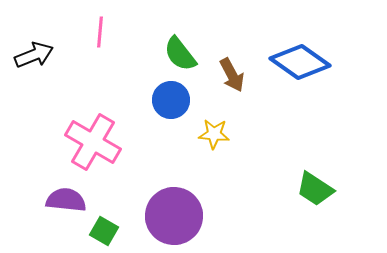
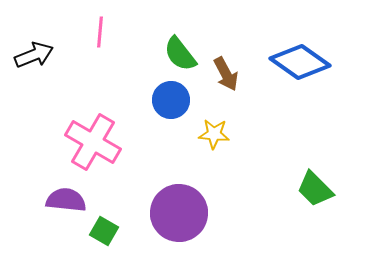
brown arrow: moved 6 px left, 1 px up
green trapezoid: rotated 12 degrees clockwise
purple circle: moved 5 px right, 3 px up
